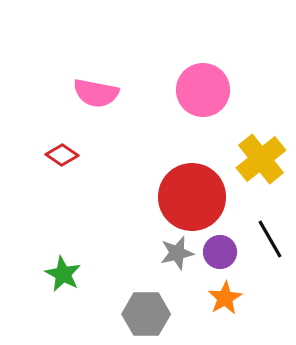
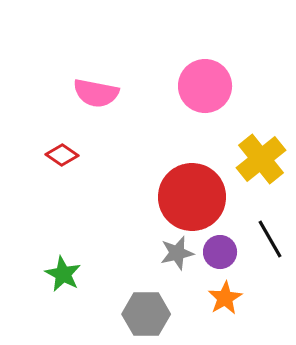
pink circle: moved 2 px right, 4 px up
